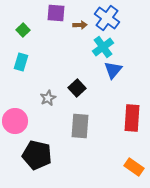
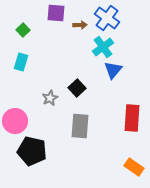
gray star: moved 2 px right
black pentagon: moved 5 px left, 4 px up
